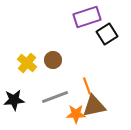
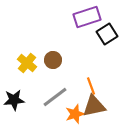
orange line: moved 4 px right
gray line: rotated 16 degrees counterclockwise
orange star: moved 1 px left; rotated 18 degrees counterclockwise
